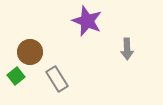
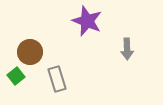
gray rectangle: rotated 15 degrees clockwise
